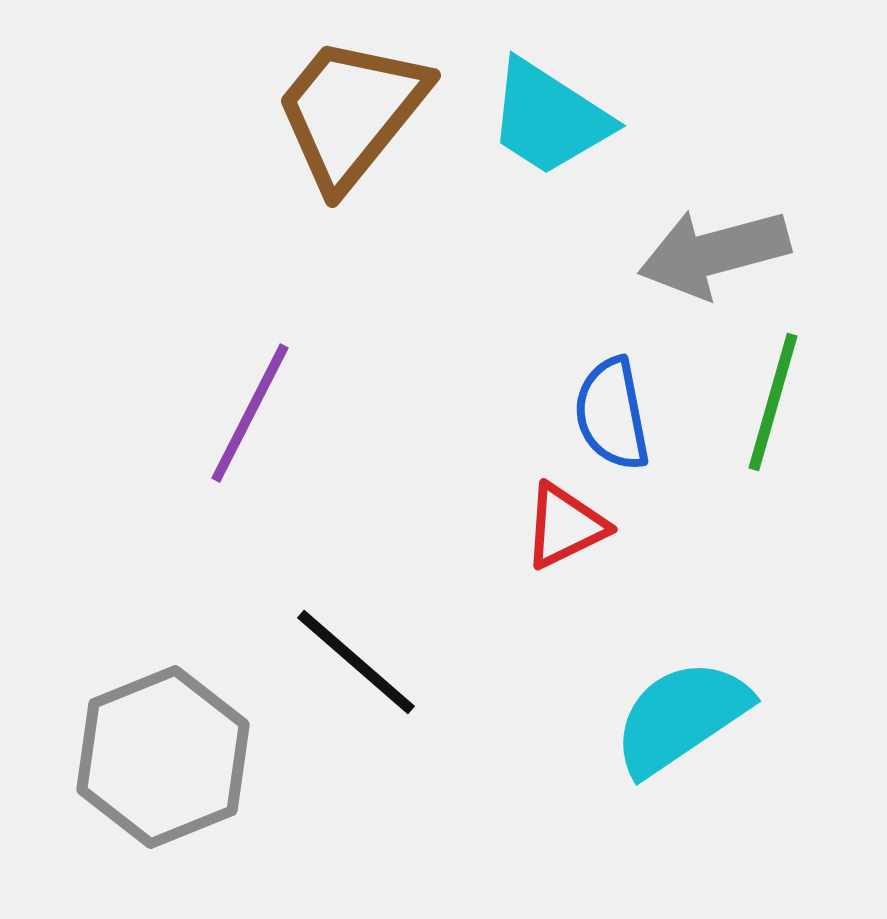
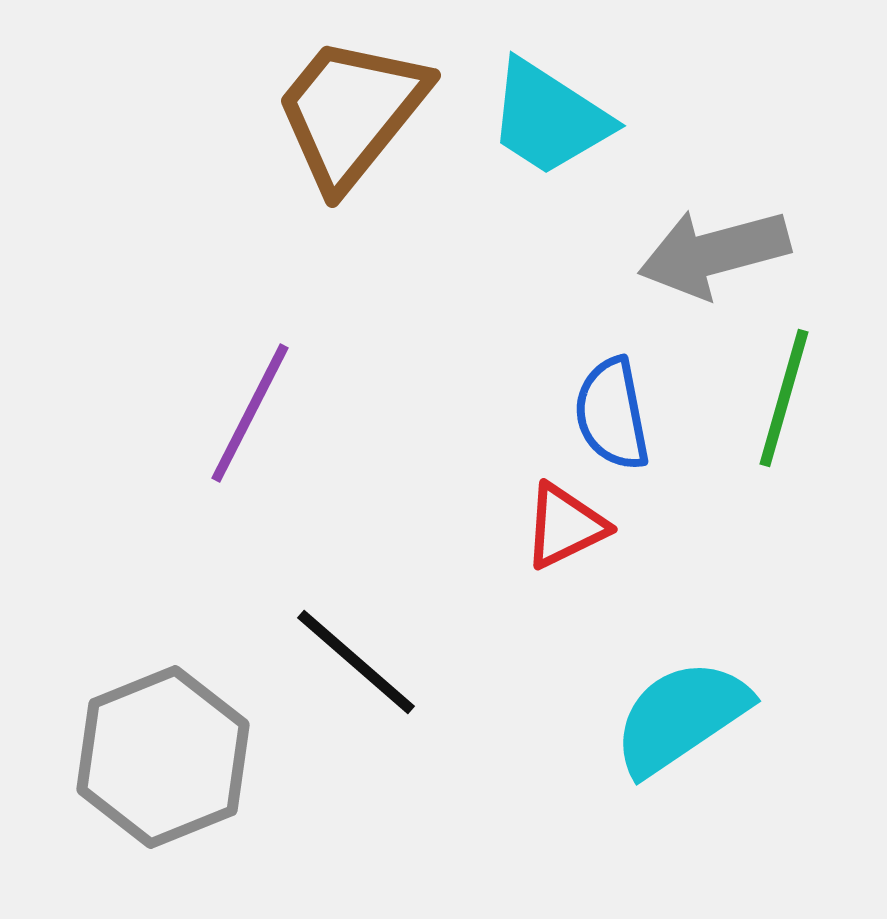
green line: moved 11 px right, 4 px up
